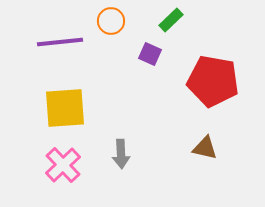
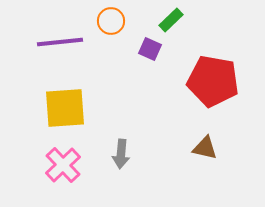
purple square: moved 5 px up
gray arrow: rotated 8 degrees clockwise
